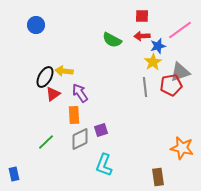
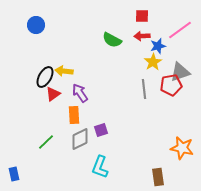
gray line: moved 1 px left, 2 px down
cyan L-shape: moved 4 px left, 2 px down
